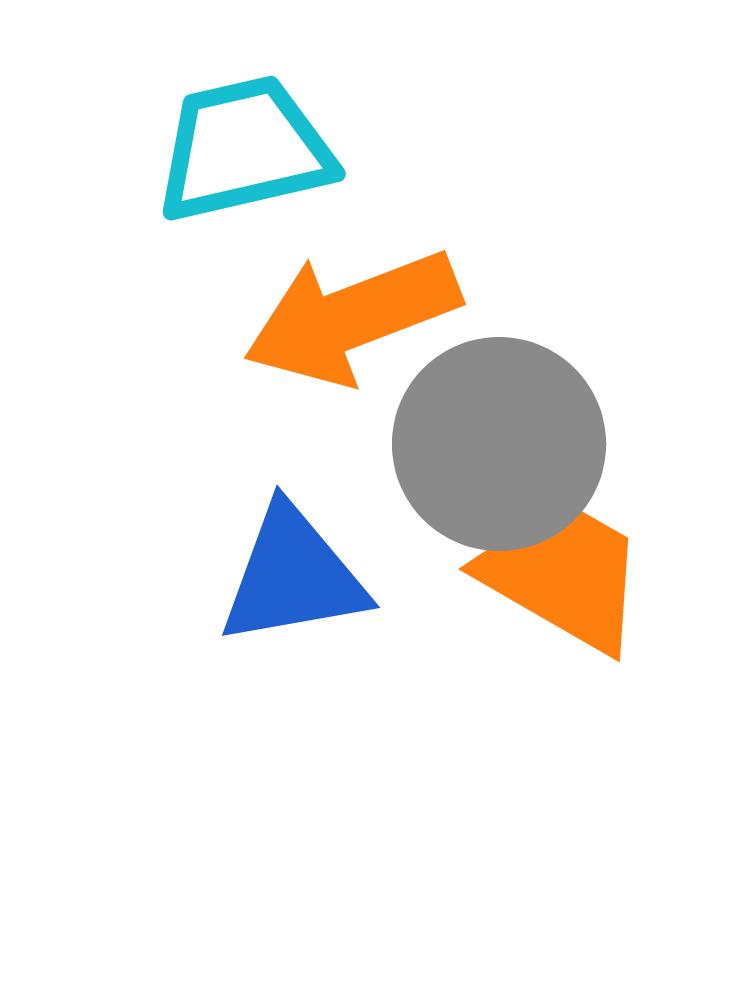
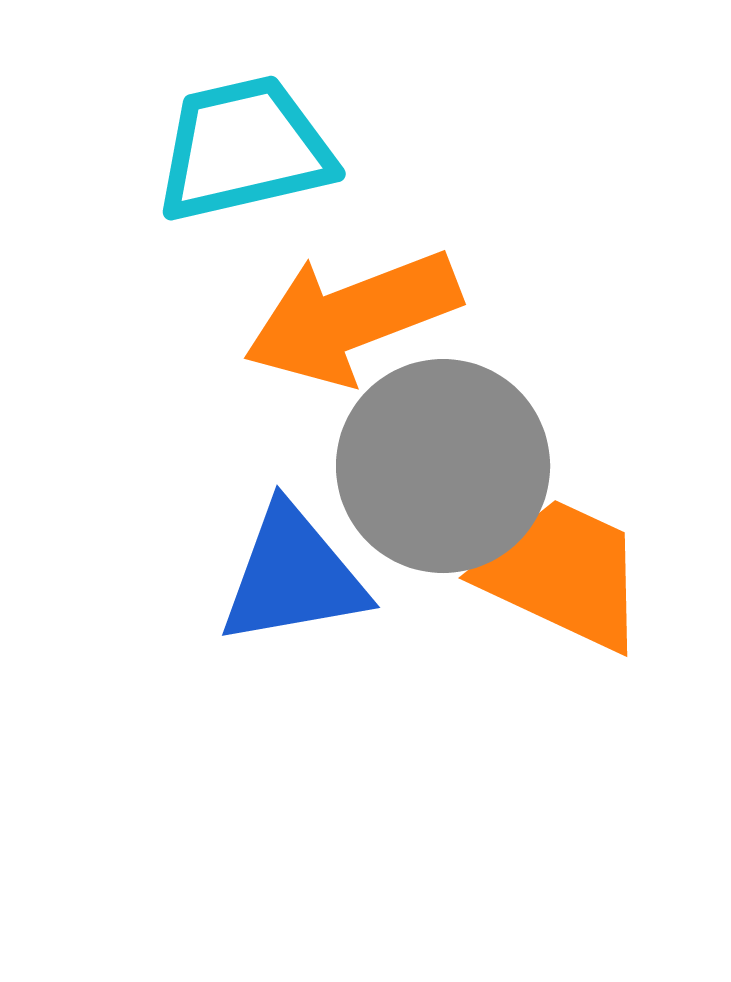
gray circle: moved 56 px left, 22 px down
orange trapezoid: rotated 5 degrees counterclockwise
